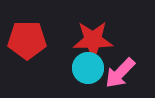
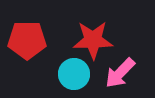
cyan circle: moved 14 px left, 6 px down
